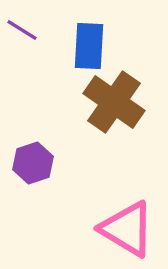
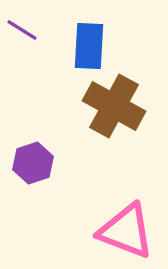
brown cross: moved 4 px down; rotated 6 degrees counterclockwise
pink triangle: moved 1 px left, 2 px down; rotated 10 degrees counterclockwise
